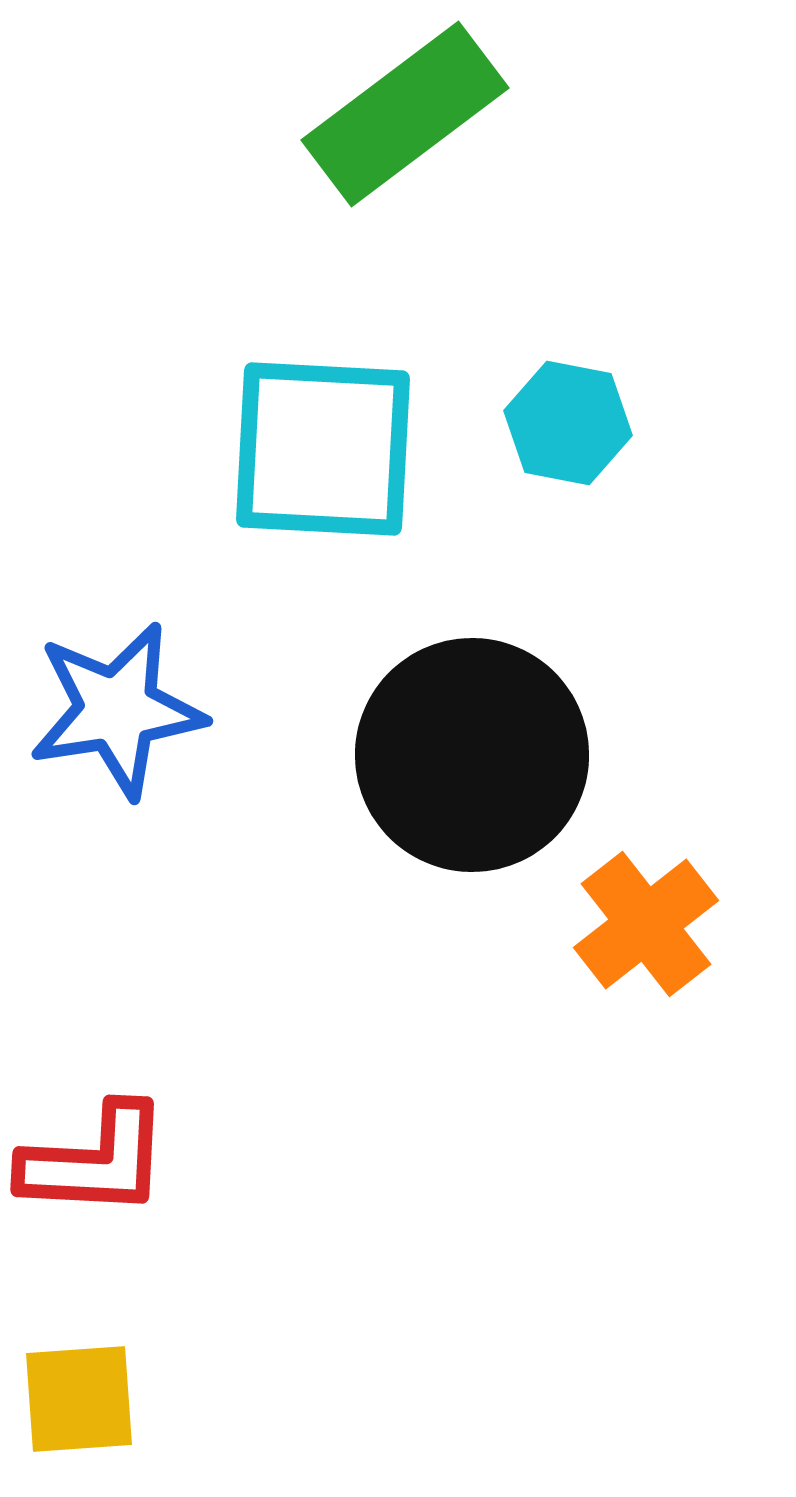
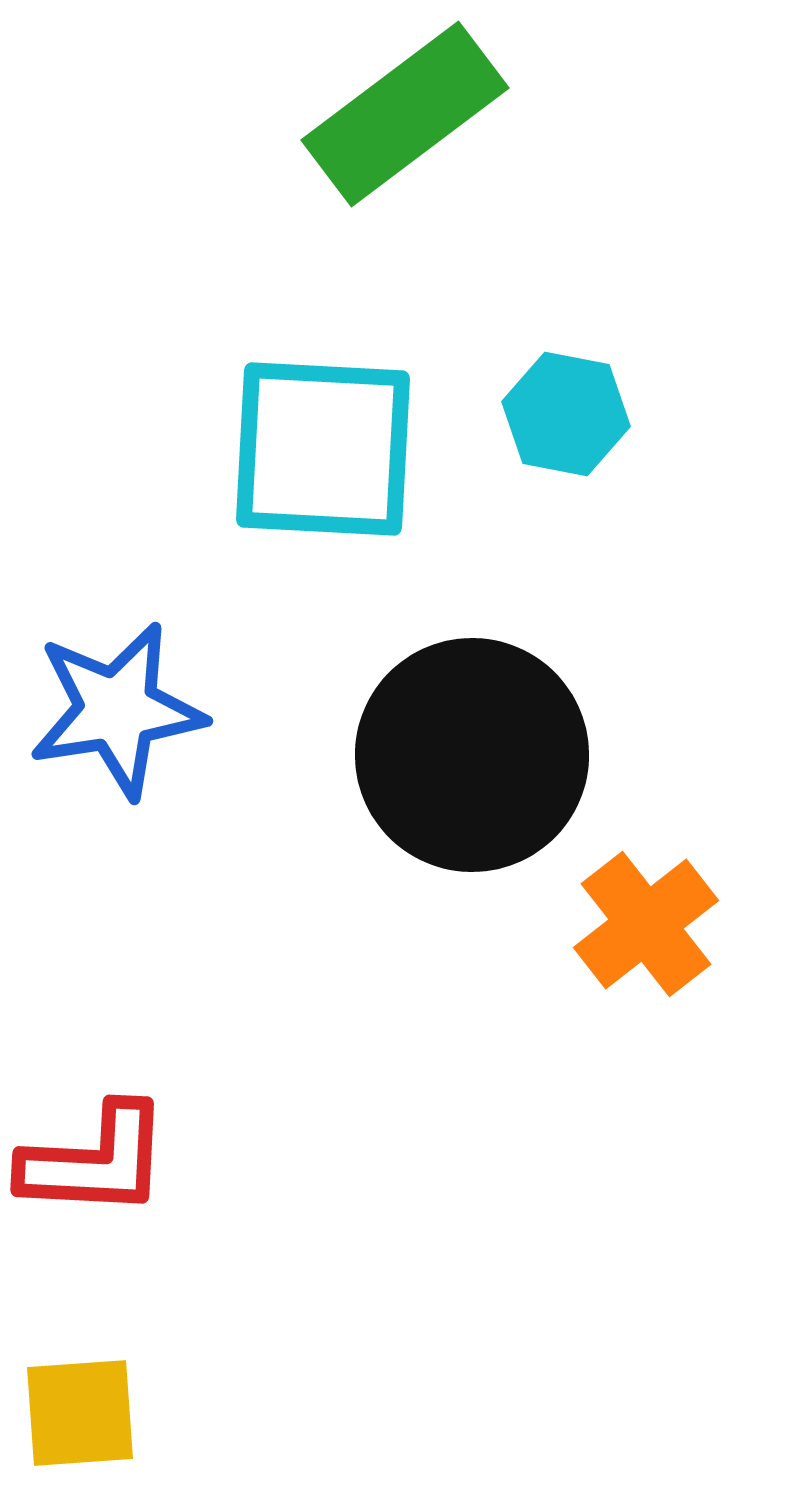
cyan hexagon: moved 2 px left, 9 px up
yellow square: moved 1 px right, 14 px down
